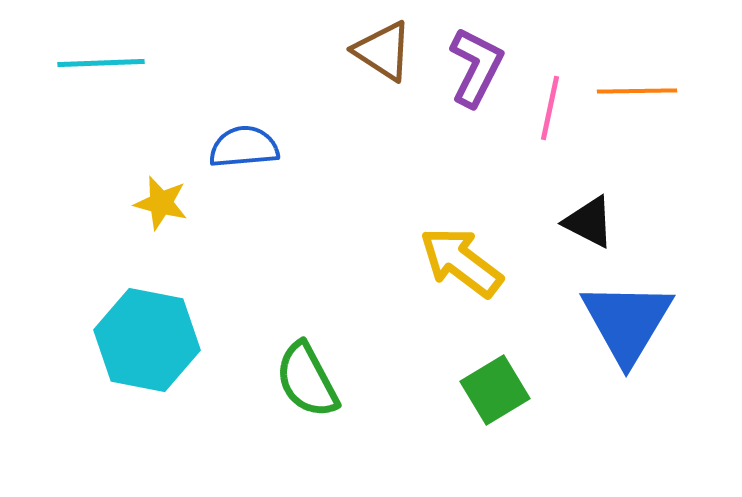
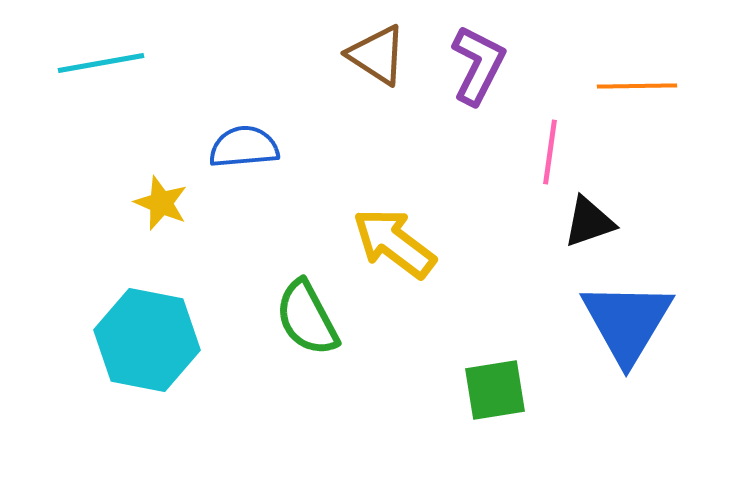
brown triangle: moved 6 px left, 4 px down
cyan line: rotated 8 degrees counterclockwise
purple L-shape: moved 2 px right, 2 px up
orange line: moved 5 px up
pink line: moved 44 px down; rotated 4 degrees counterclockwise
yellow star: rotated 8 degrees clockwise
black triangle: rotated 46 degrees counterclockwise
yellow arrow: moved 67 px left, 19 px up
green semicircle: moved 62 px up
green square: rotated 22 degrees clockwise
